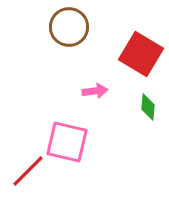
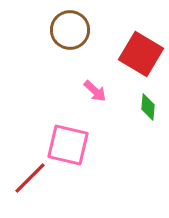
brown circle: moved 1 px right, 3 px down
pink arrow: rotated 50 degrees clockwise
pink square: moved 1 px right, 3 px down
red line: moved 2 px right, 7 px down
